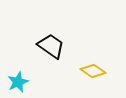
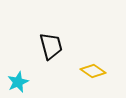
black trapezoid: rotated 40 degrees clockwise
